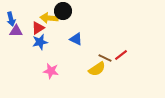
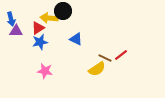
pink star: moved 6 px left
